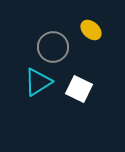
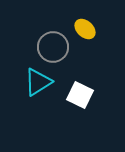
yellow ellipse: moved 6 px left, 1 px up
white square: moved 1 px right, 6 px down
